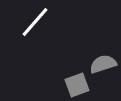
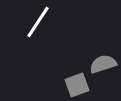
white line: moved 3 px right; rotated 8 degrees counterclockwise
